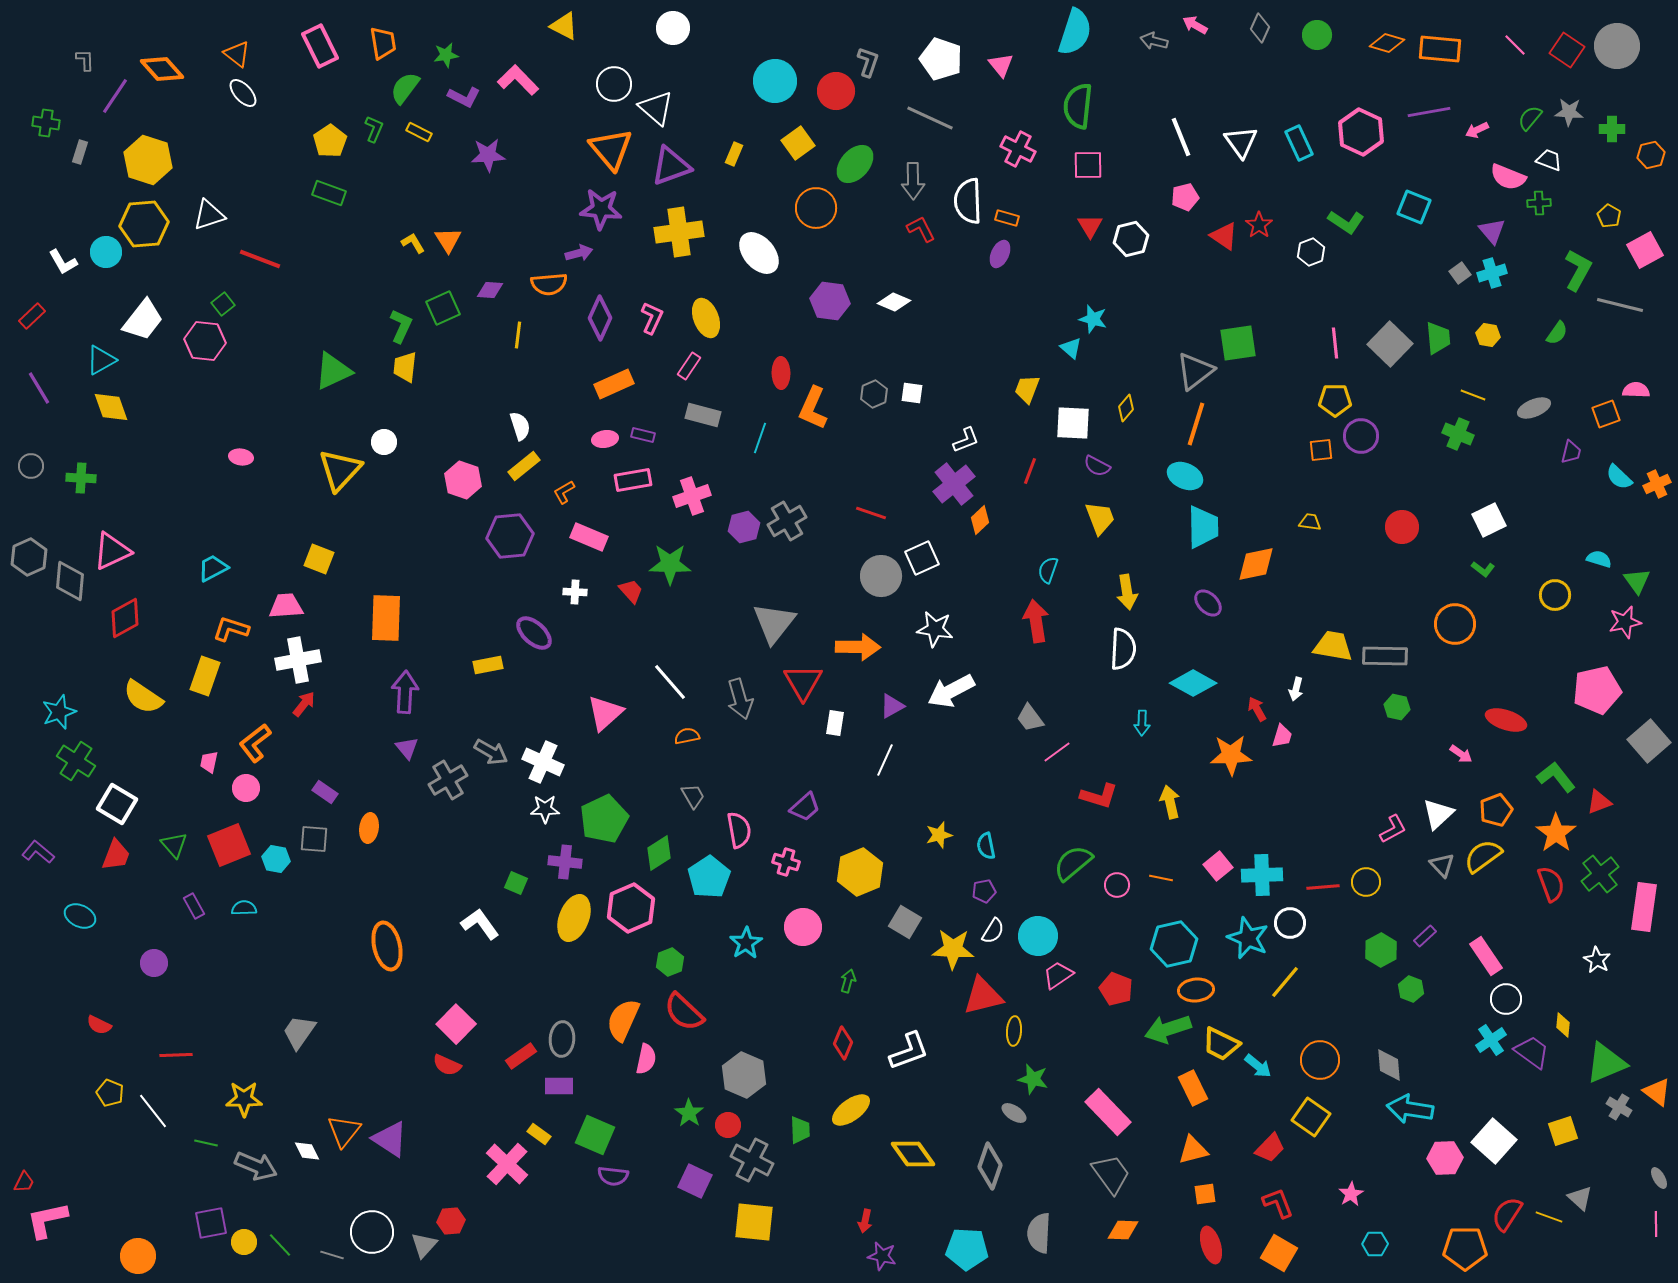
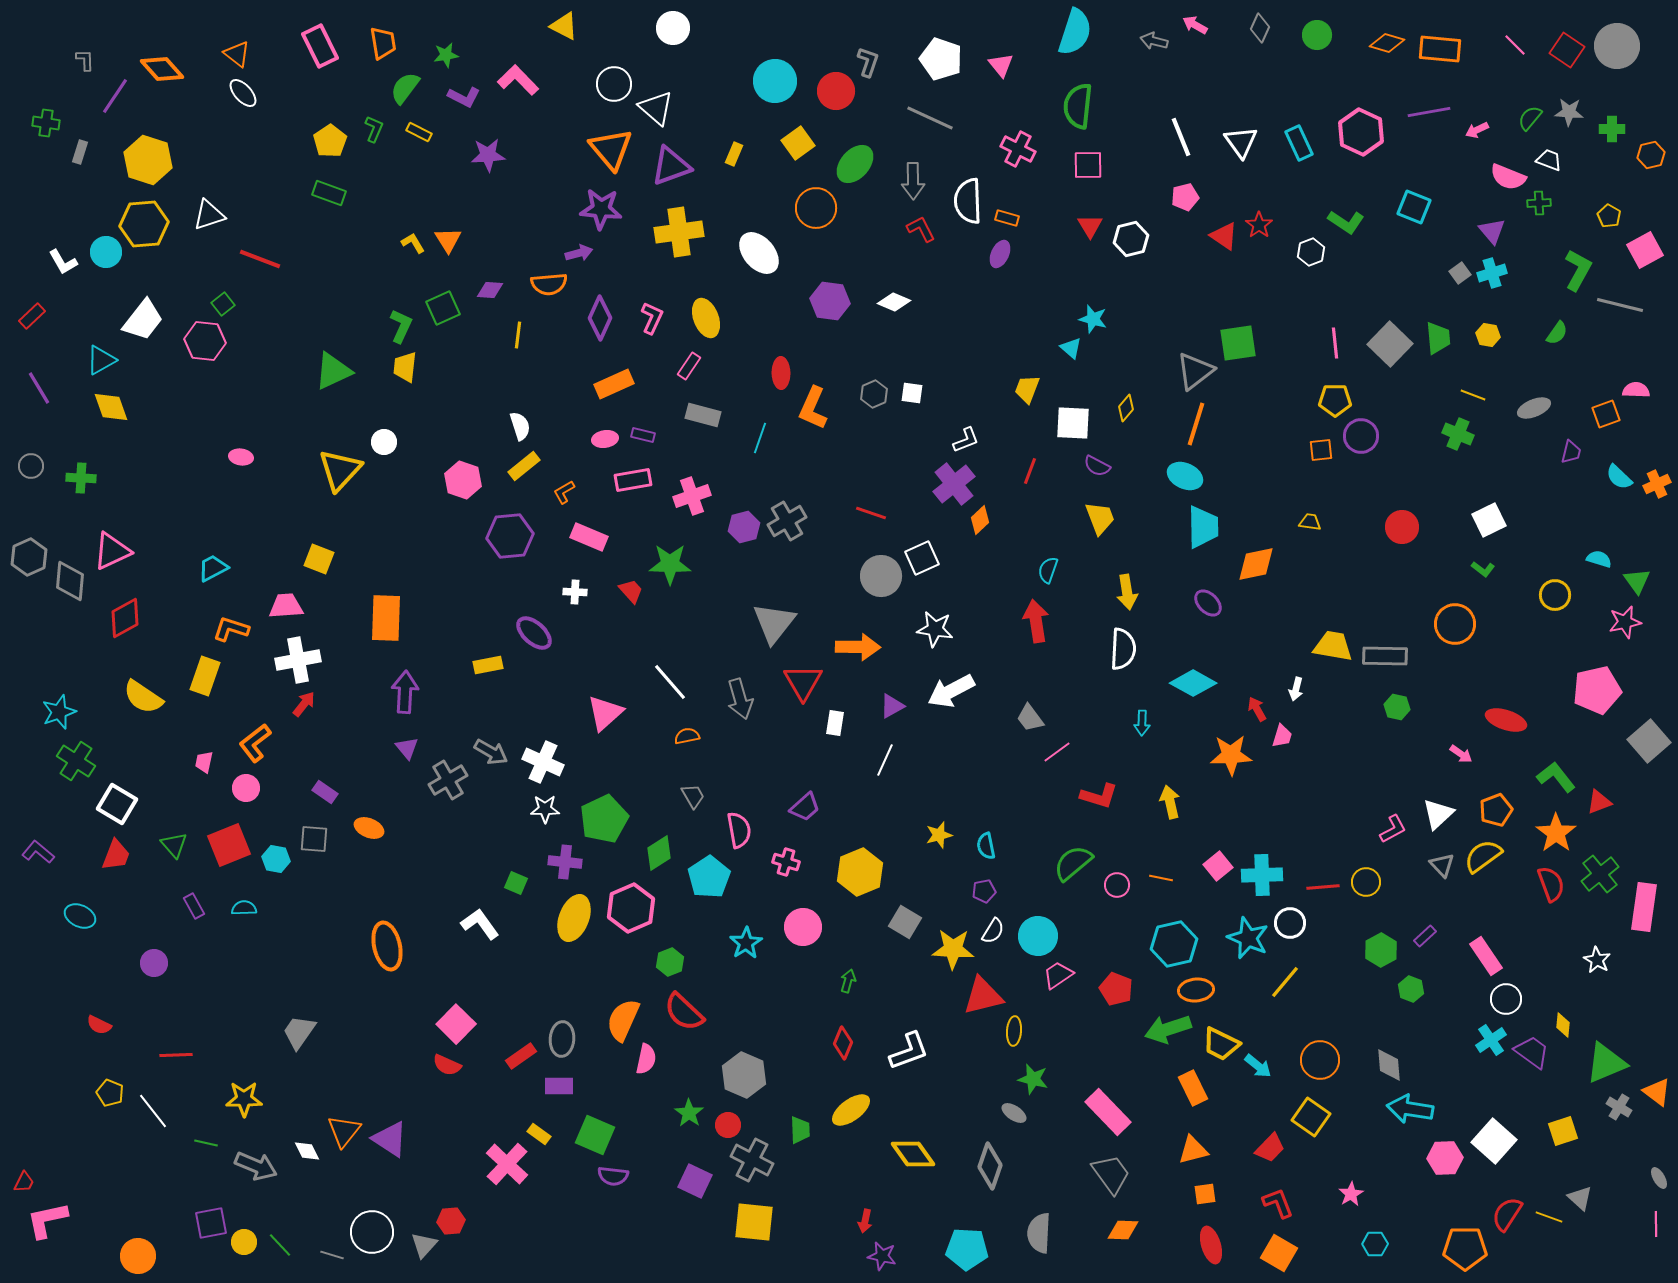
pink trapezoid at (209, 762): moved 5 px left
orange ellipse at (369, 828): rotated 76 degrees counterclockwise
